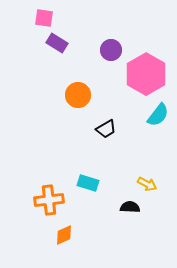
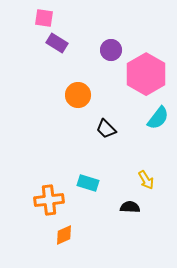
cyan semicircle: moved 3 px down
black trapezoid: rotated 75 degrees clockwise
yellow arrow: moved 1 px left, 4 px up; rotated 30 degrees clockwise
